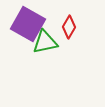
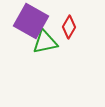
purple square: moved 3 px right, 3 px up
